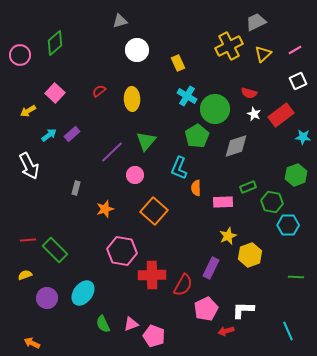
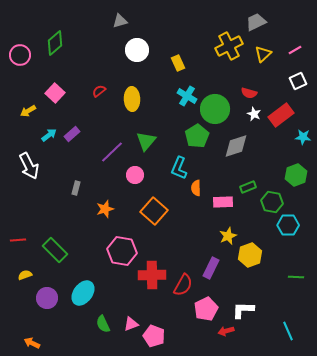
red line at (28, 240): moved 10 px left
